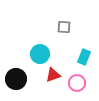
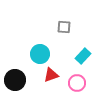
cyan rectangle: moved 1 px left, 1 px up; rotated 21 degrees clockwise
red triangle: moved 2 px left
black circle: moved 1 px left, 1 px down
